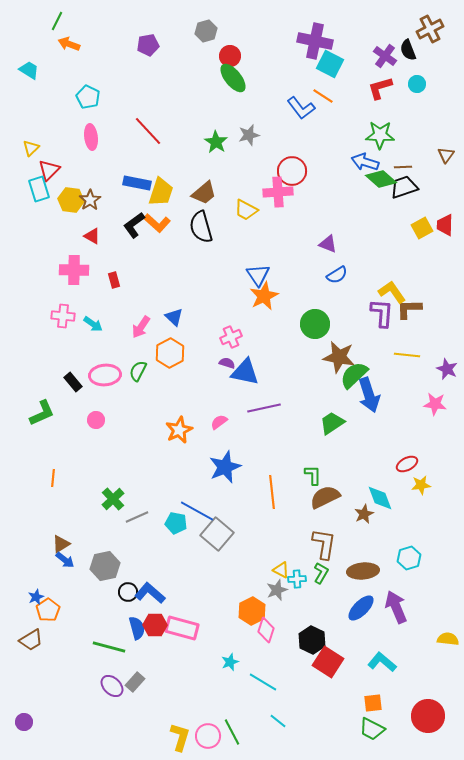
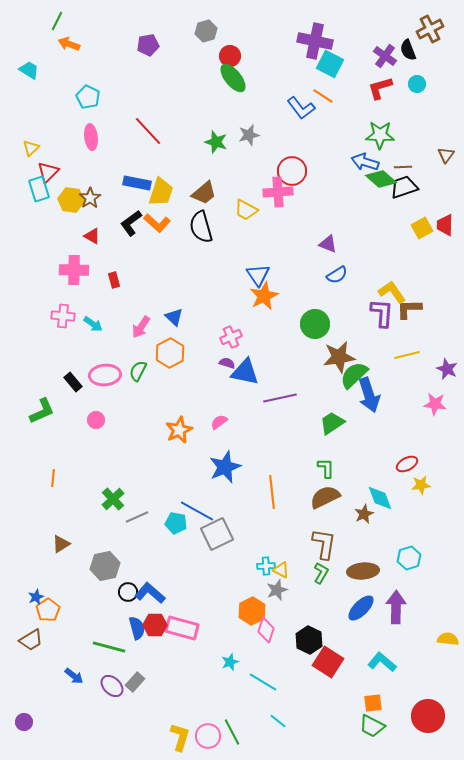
green star at (216, 142): rotated 15 degrees counterclockwise
red triangle at (49, 170): moved 1 px left, 2 px down
brown star at (90, 200): moved 2 px up
black L-shape at (134, 225): moved 3 px left, 2 px up
yellow line at (407, 355): rotated 20 degrees counterclockwise
brown star at (339, 357): rotated 20 degrees counterclockwise
purple line at (264, 408): moved 16 px right, 10 px up
green L-shape at (42, 413): moved 2 px up
green L-shape at (313, 475): moved 13 px right, 7 px up
gray square at (217, 534): rotated 24 degrees clockwise
blue arrow at (65, 560): moved 9 px right, 116 px down
cyan cross at (297, 579): moved 31 px left, 13 px up
purple arrow at (396, 607): rotated 24 degrees clockwise
black hexagon at (312, 640): moved 3 px left
green trapezoid at (372, 729): moved 3 px up
